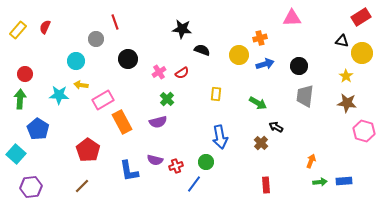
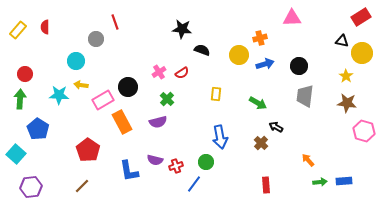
red semicircle at (45, 27): rotated 24 degrees counterclockwise
black circle at (128, 59): moved 28 px down
orange arrow at (311, 161): moved 3 px left, 1 px up; rotated 64 degrees counterclockwise
